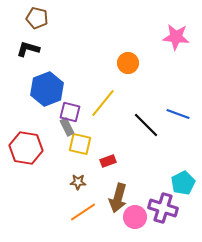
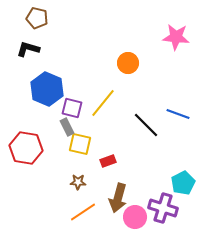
blue hexagon: rotated 16 degrees counterclockwise
purple square: moved 2 px right, 4 px up
